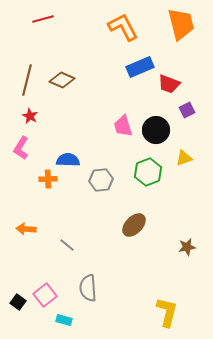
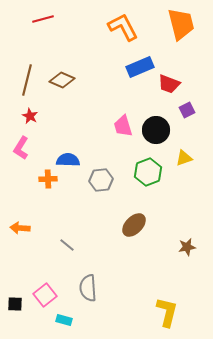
orange arrow: moved 6 px left, 1 px up
black square: moved 3 px left, 2 px down; rotated 35 degrees counterclockwise
